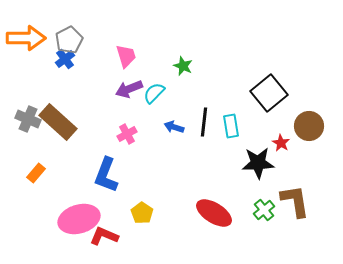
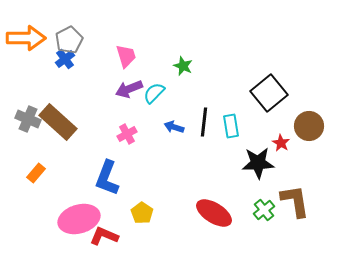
blue L-shape: moved 1 px right, 3 px down
